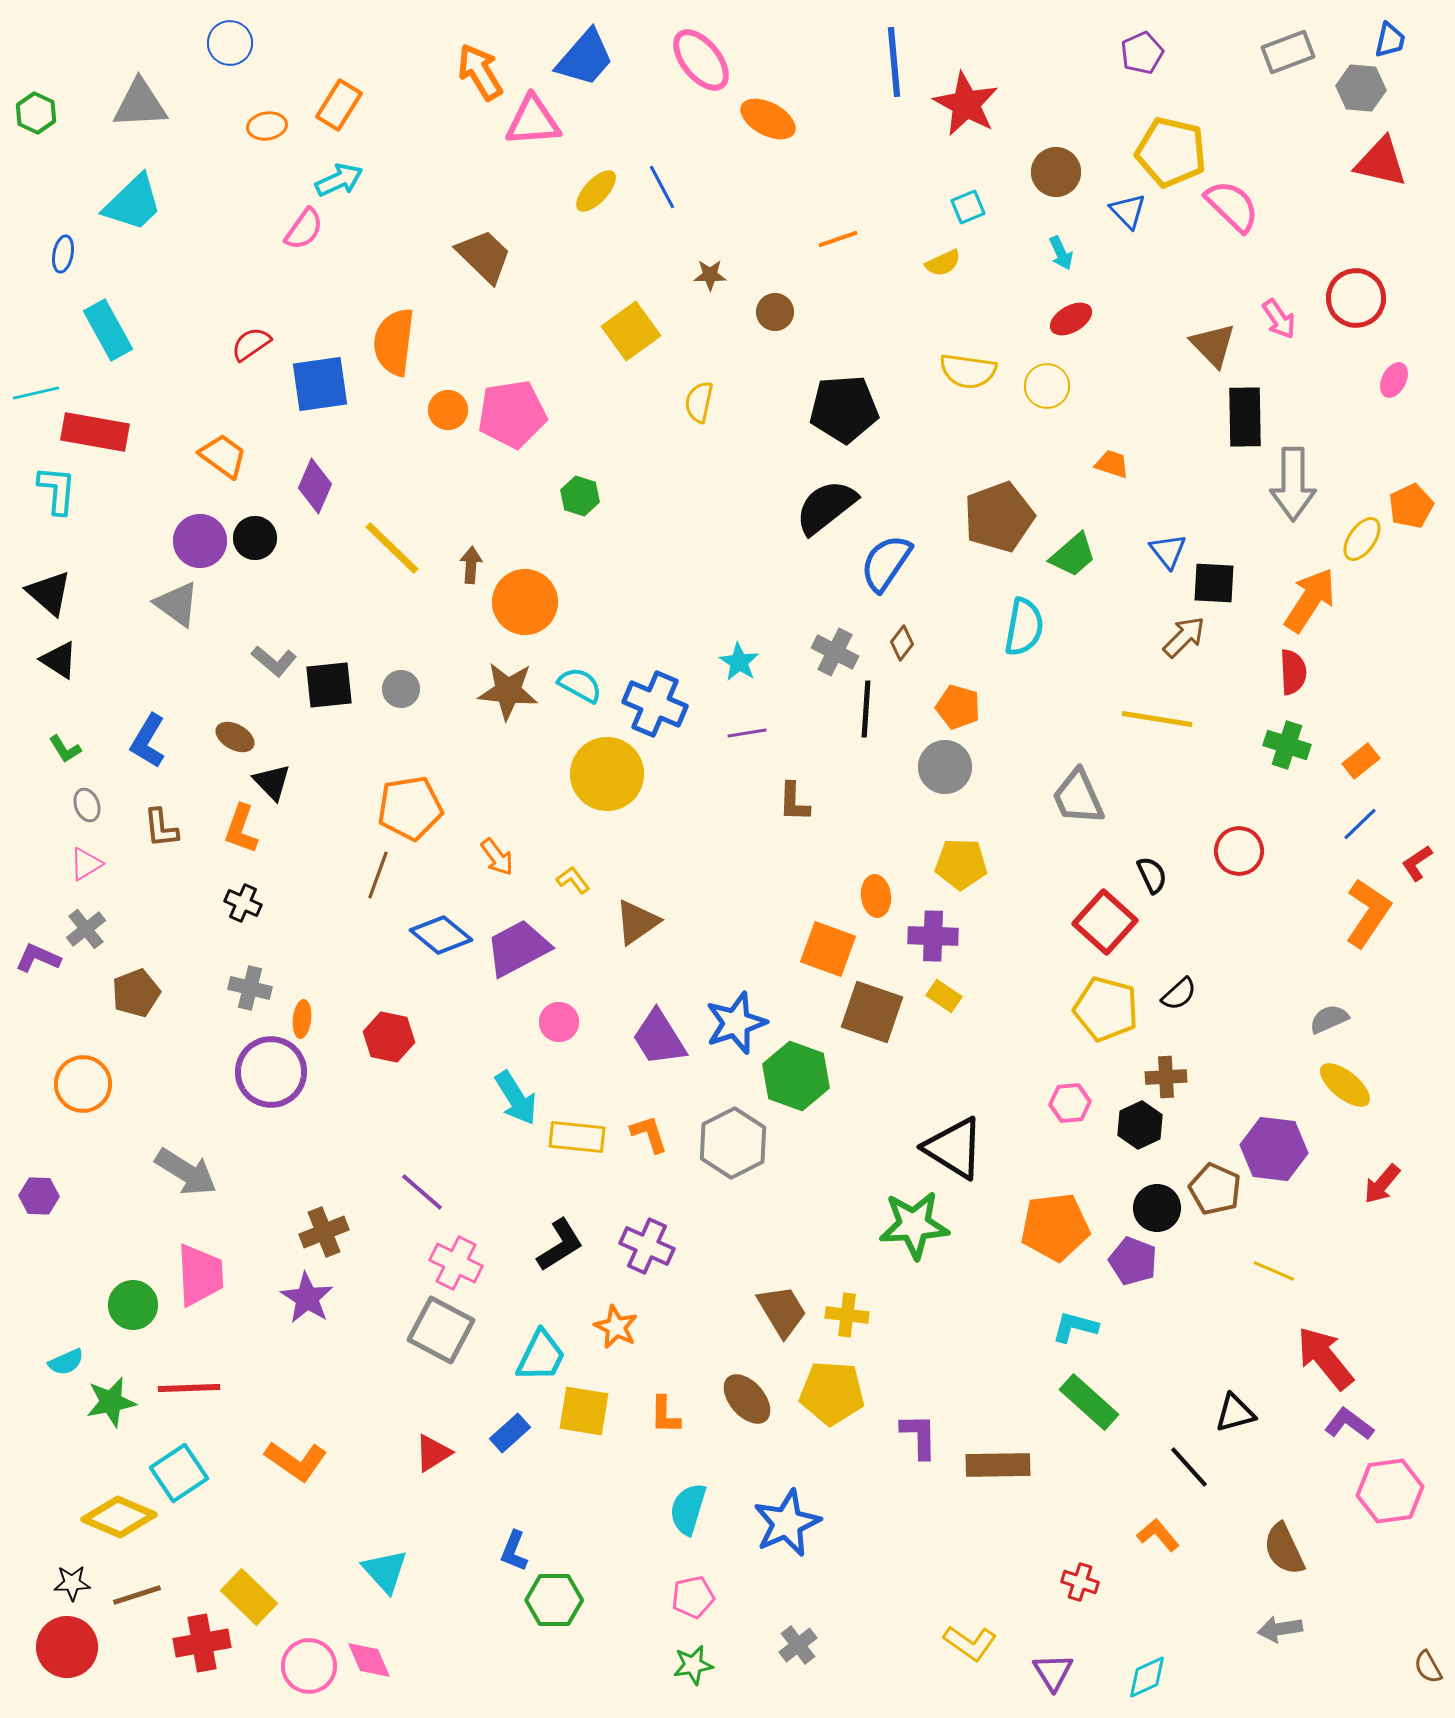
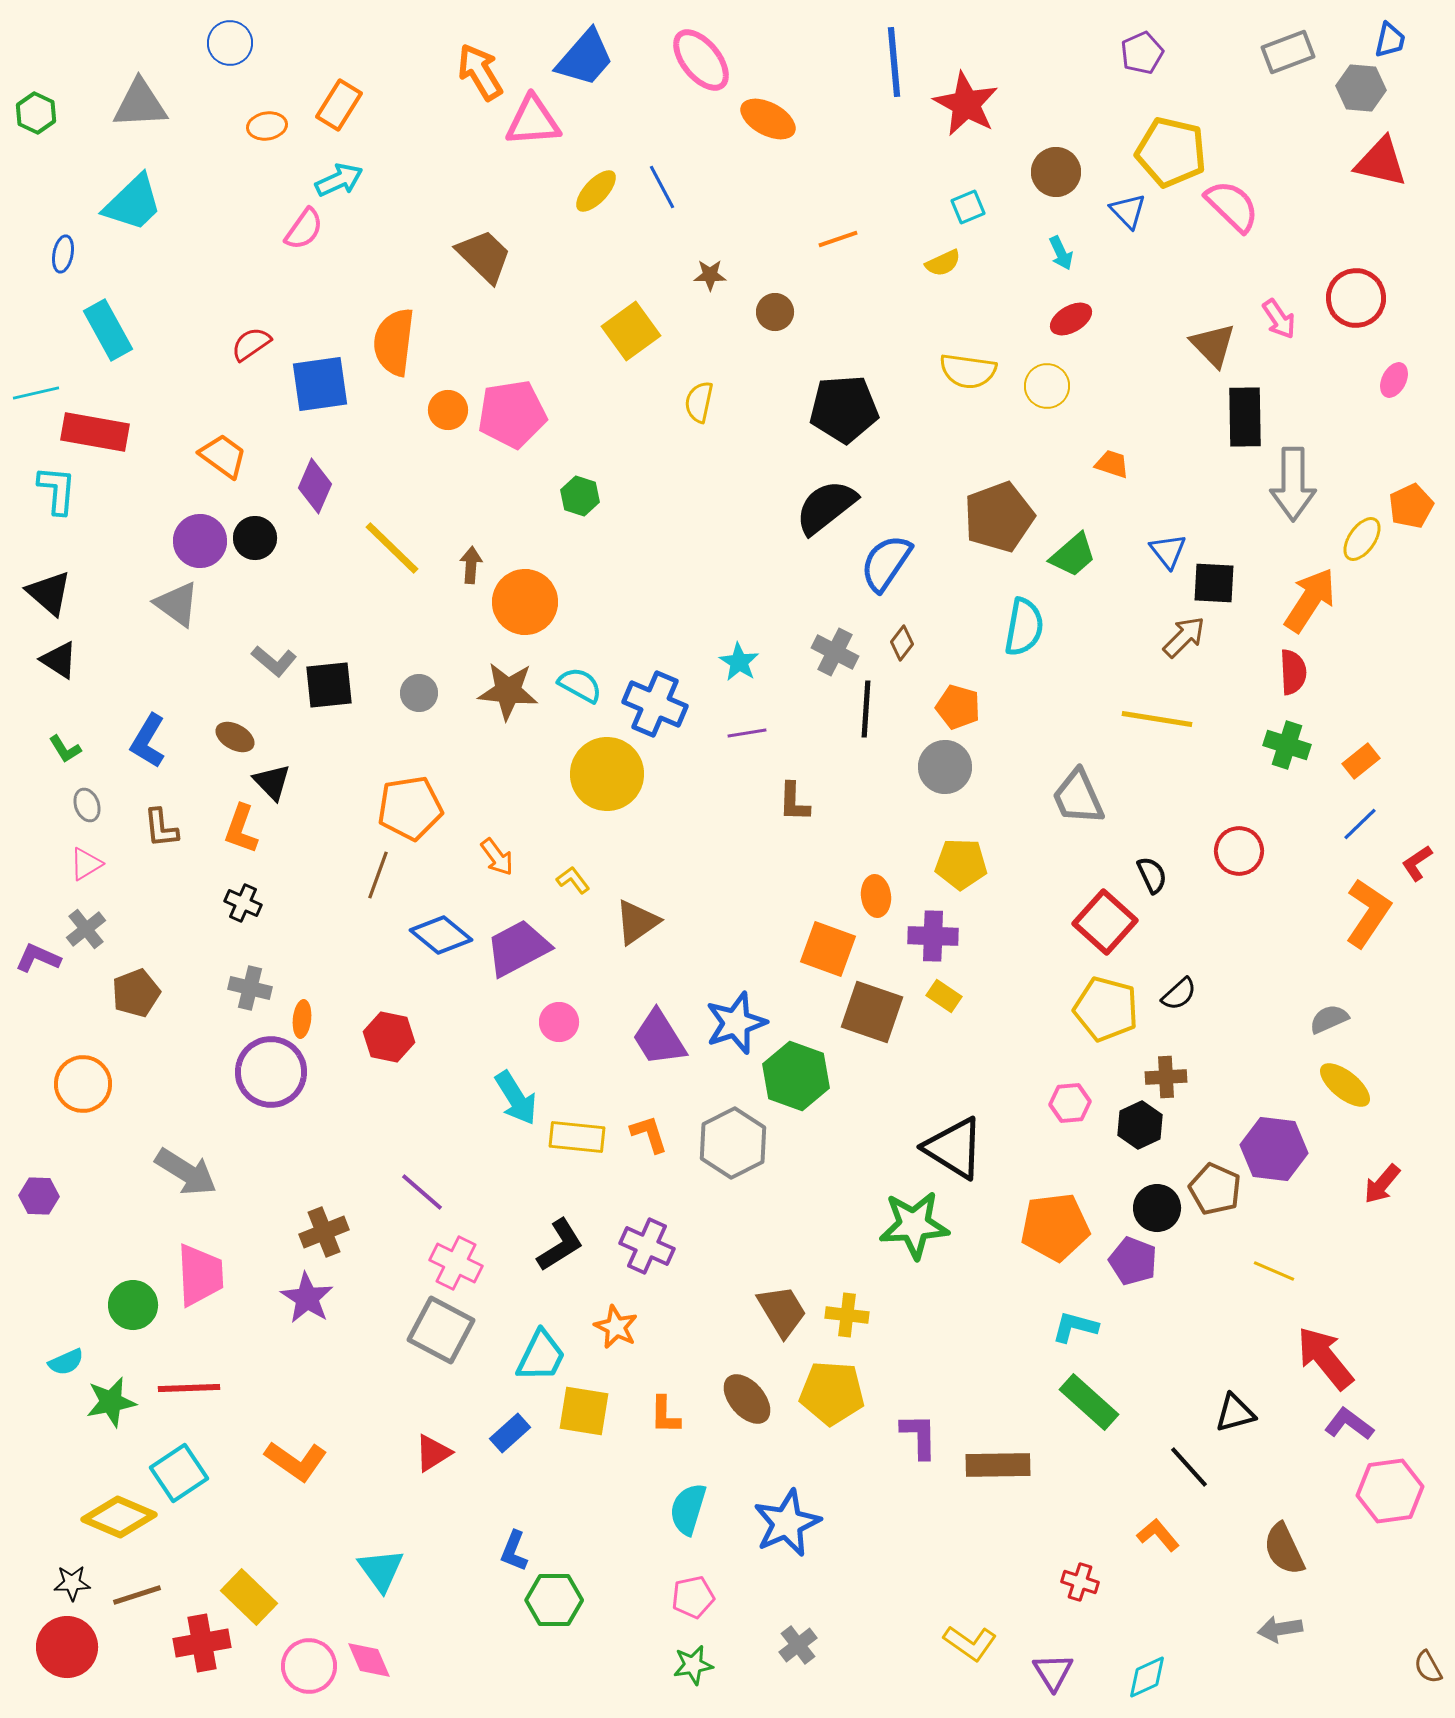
gray circle at (401, 689): moved 18 px right, 4 px down
cyan triangle at (385, 1571): moved 4 px left, 1 px up; rotated 6 degrees clockwise
